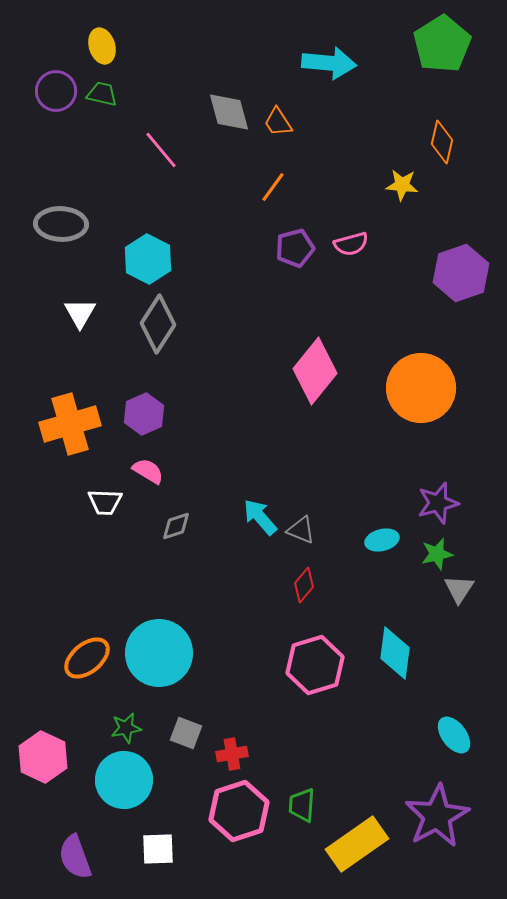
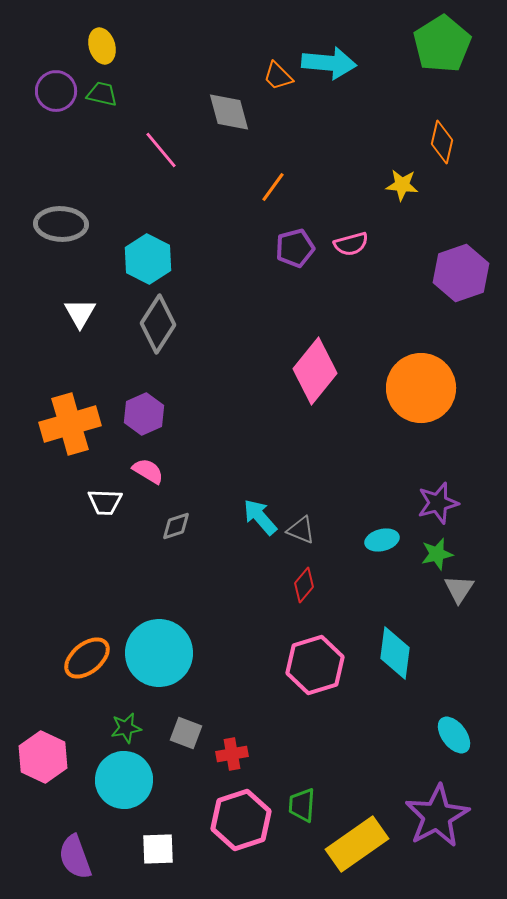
orange trapezoid at (278, 122): moved 46 px up; rotated 12 degrees counterclockwise
pink hexagon at (239, 811): moved 2 px right, 9 px down
